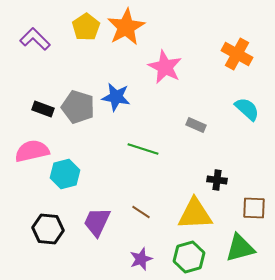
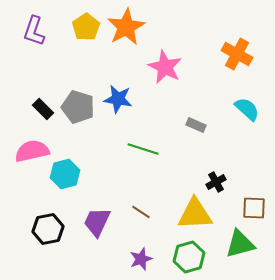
purple L-shape: moved 1 px left, 8 px up; rotated 116 degrees counterclockwise
blue star: moved 2 px right, 2 px down
black rectangle: rotated 25 degrees clockwise
black cross: moved 1 px left, 2 px down; rotated 36 degrees counterclockwise
black hexagon: rotated 16 degrees counterclockwise
green triangle: moved 4 px up
